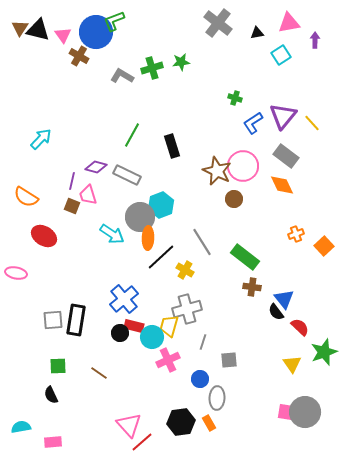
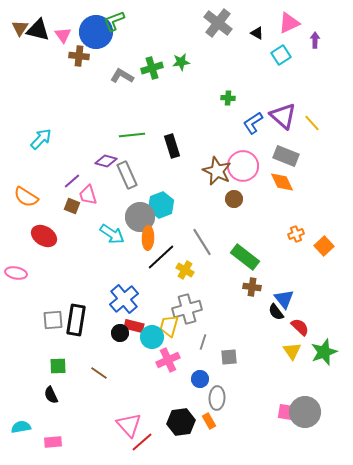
pink triangle at (289, 23): rotated 15 degrees counterclockwise
black triangle at (257, 33): rotated 40 degrees clockwise
brown cross at (79, 56): rotated 24 degrees counterclockwise
green cross at (235, 98): moved 7 px left; rotated 16 degrees counterclockwise
purple triangle at (283, 116): rotated 28 degrees counterclockwise
green line at (132, 135): rotated 55 degrees clockwise
gray rectangle at (286, 156): rotated 15 degrees counterclockwise
purple diamond at (96, 167): moved 10 px right, 6 px up
gray rectangle at (127, 175): rotated 40 degrees clockwise
purple line at (72, 181): rotated 36 degrees clockwise
orange diamond at (282, 185): moved 3 px up
gray square at (229, 360): moved 3 px up
yellow triangle at (292, 364): moved 13 px up
orange rectangle at (209, 423): moved 2 px up
